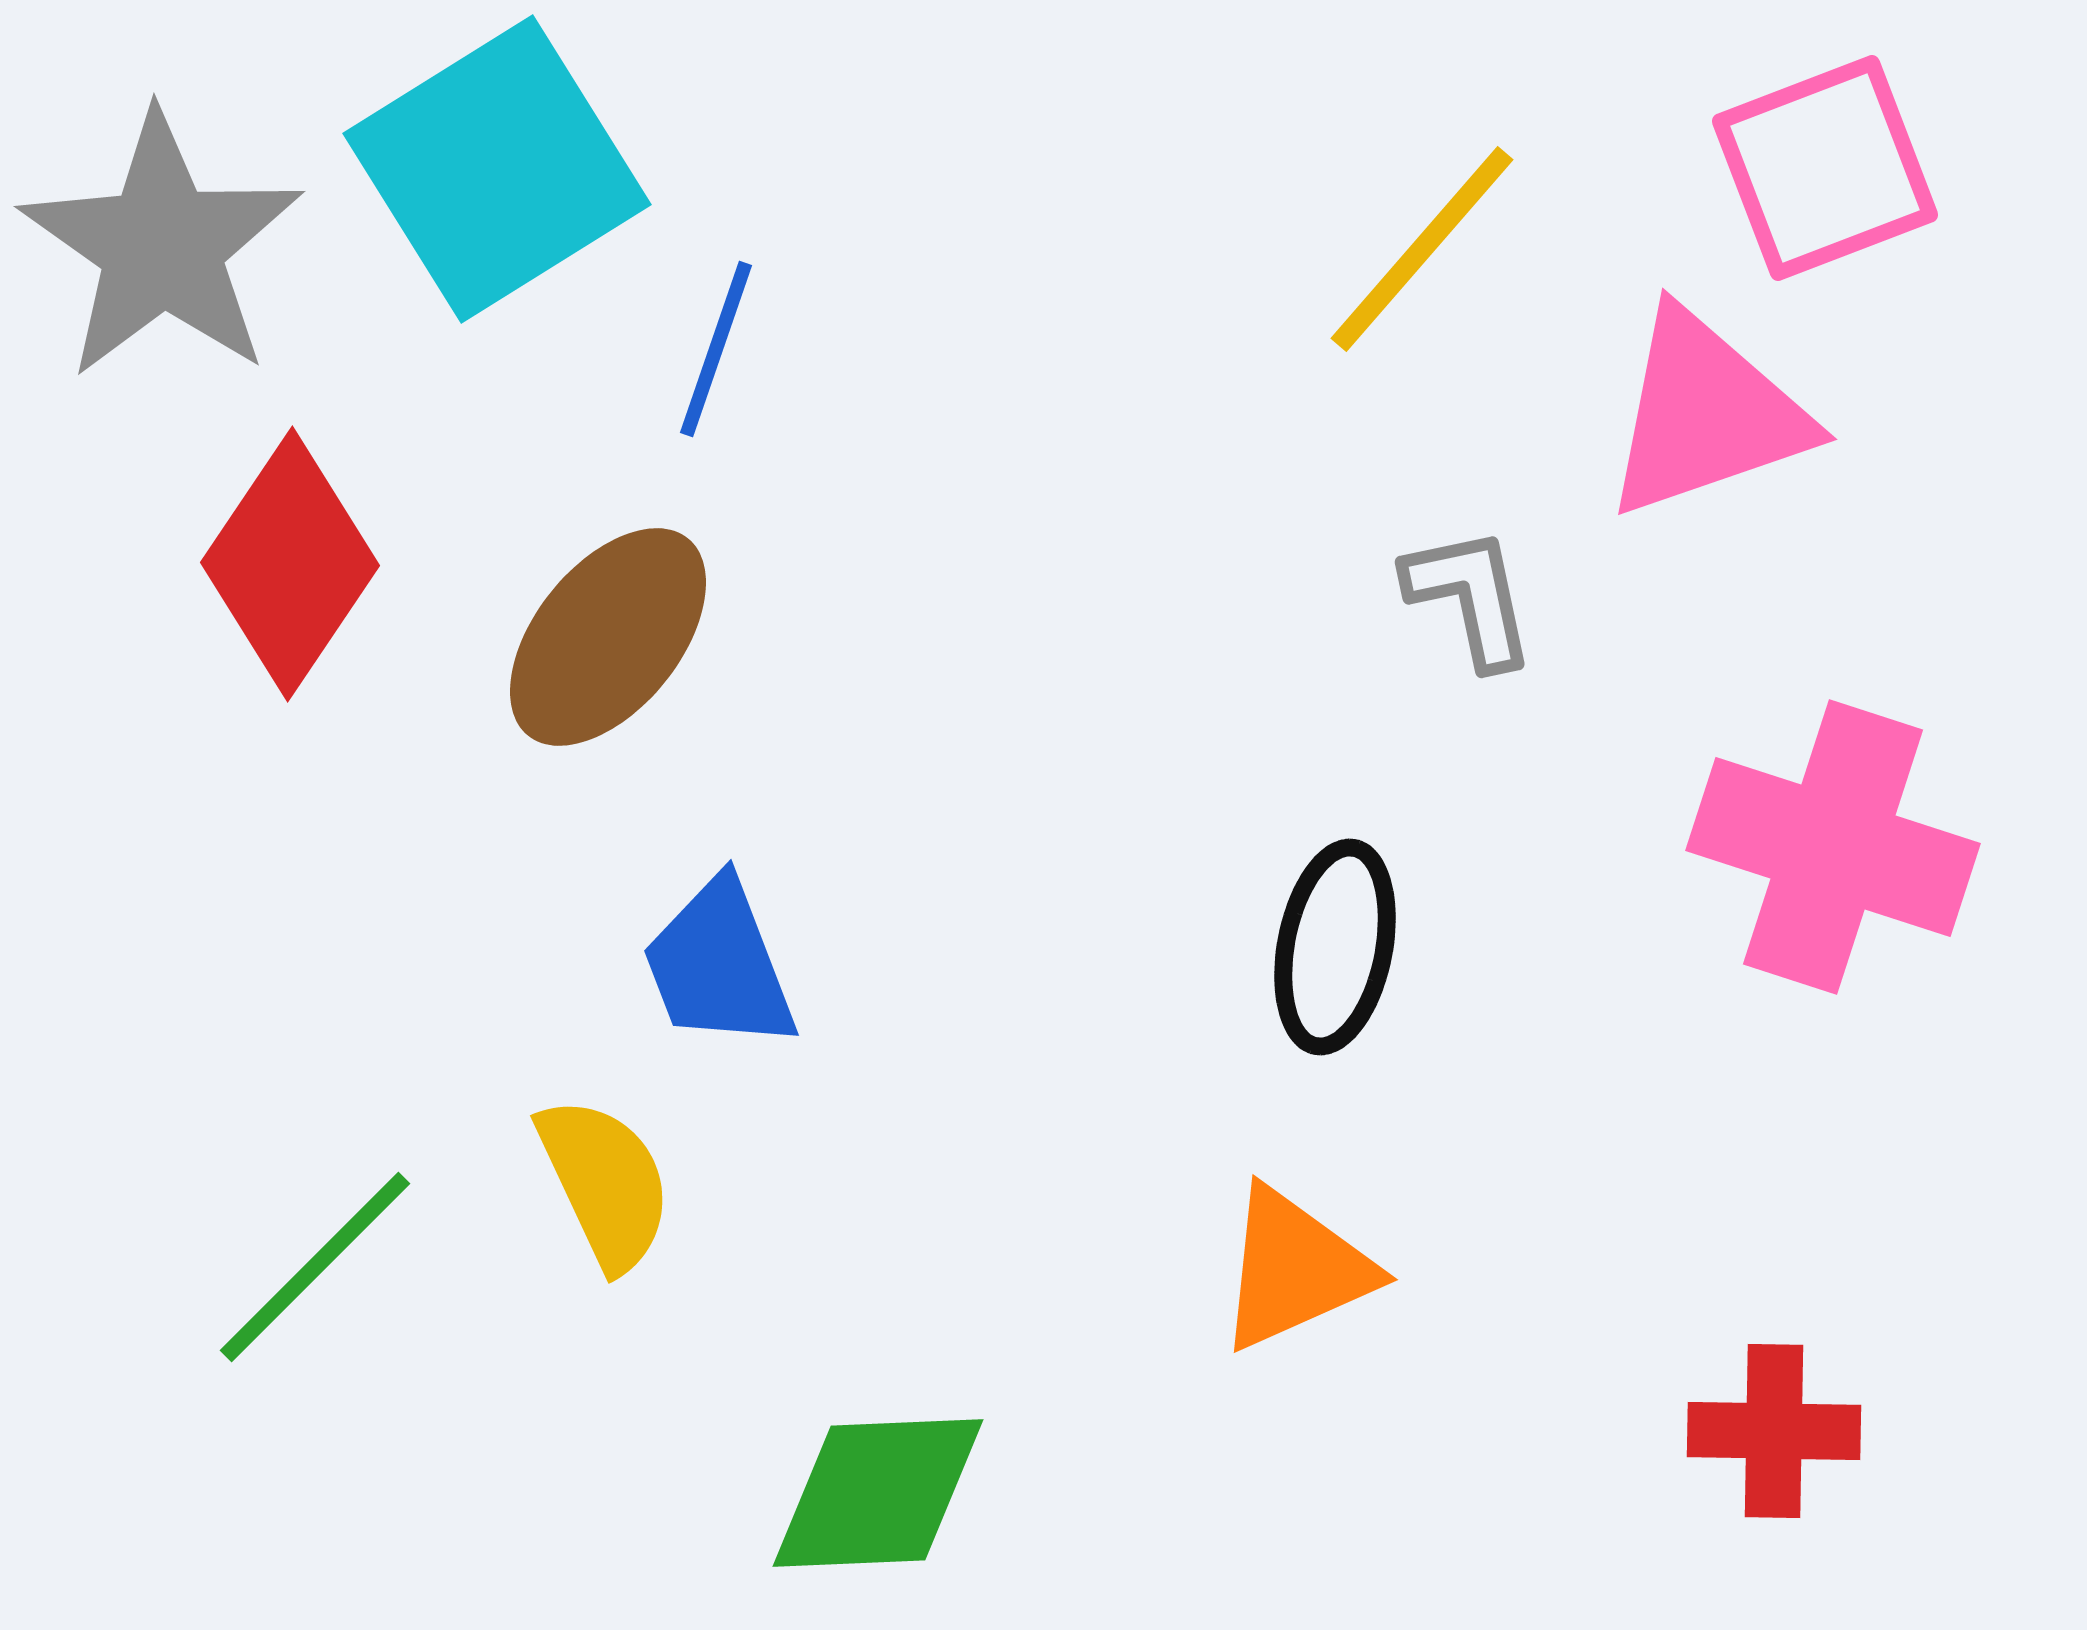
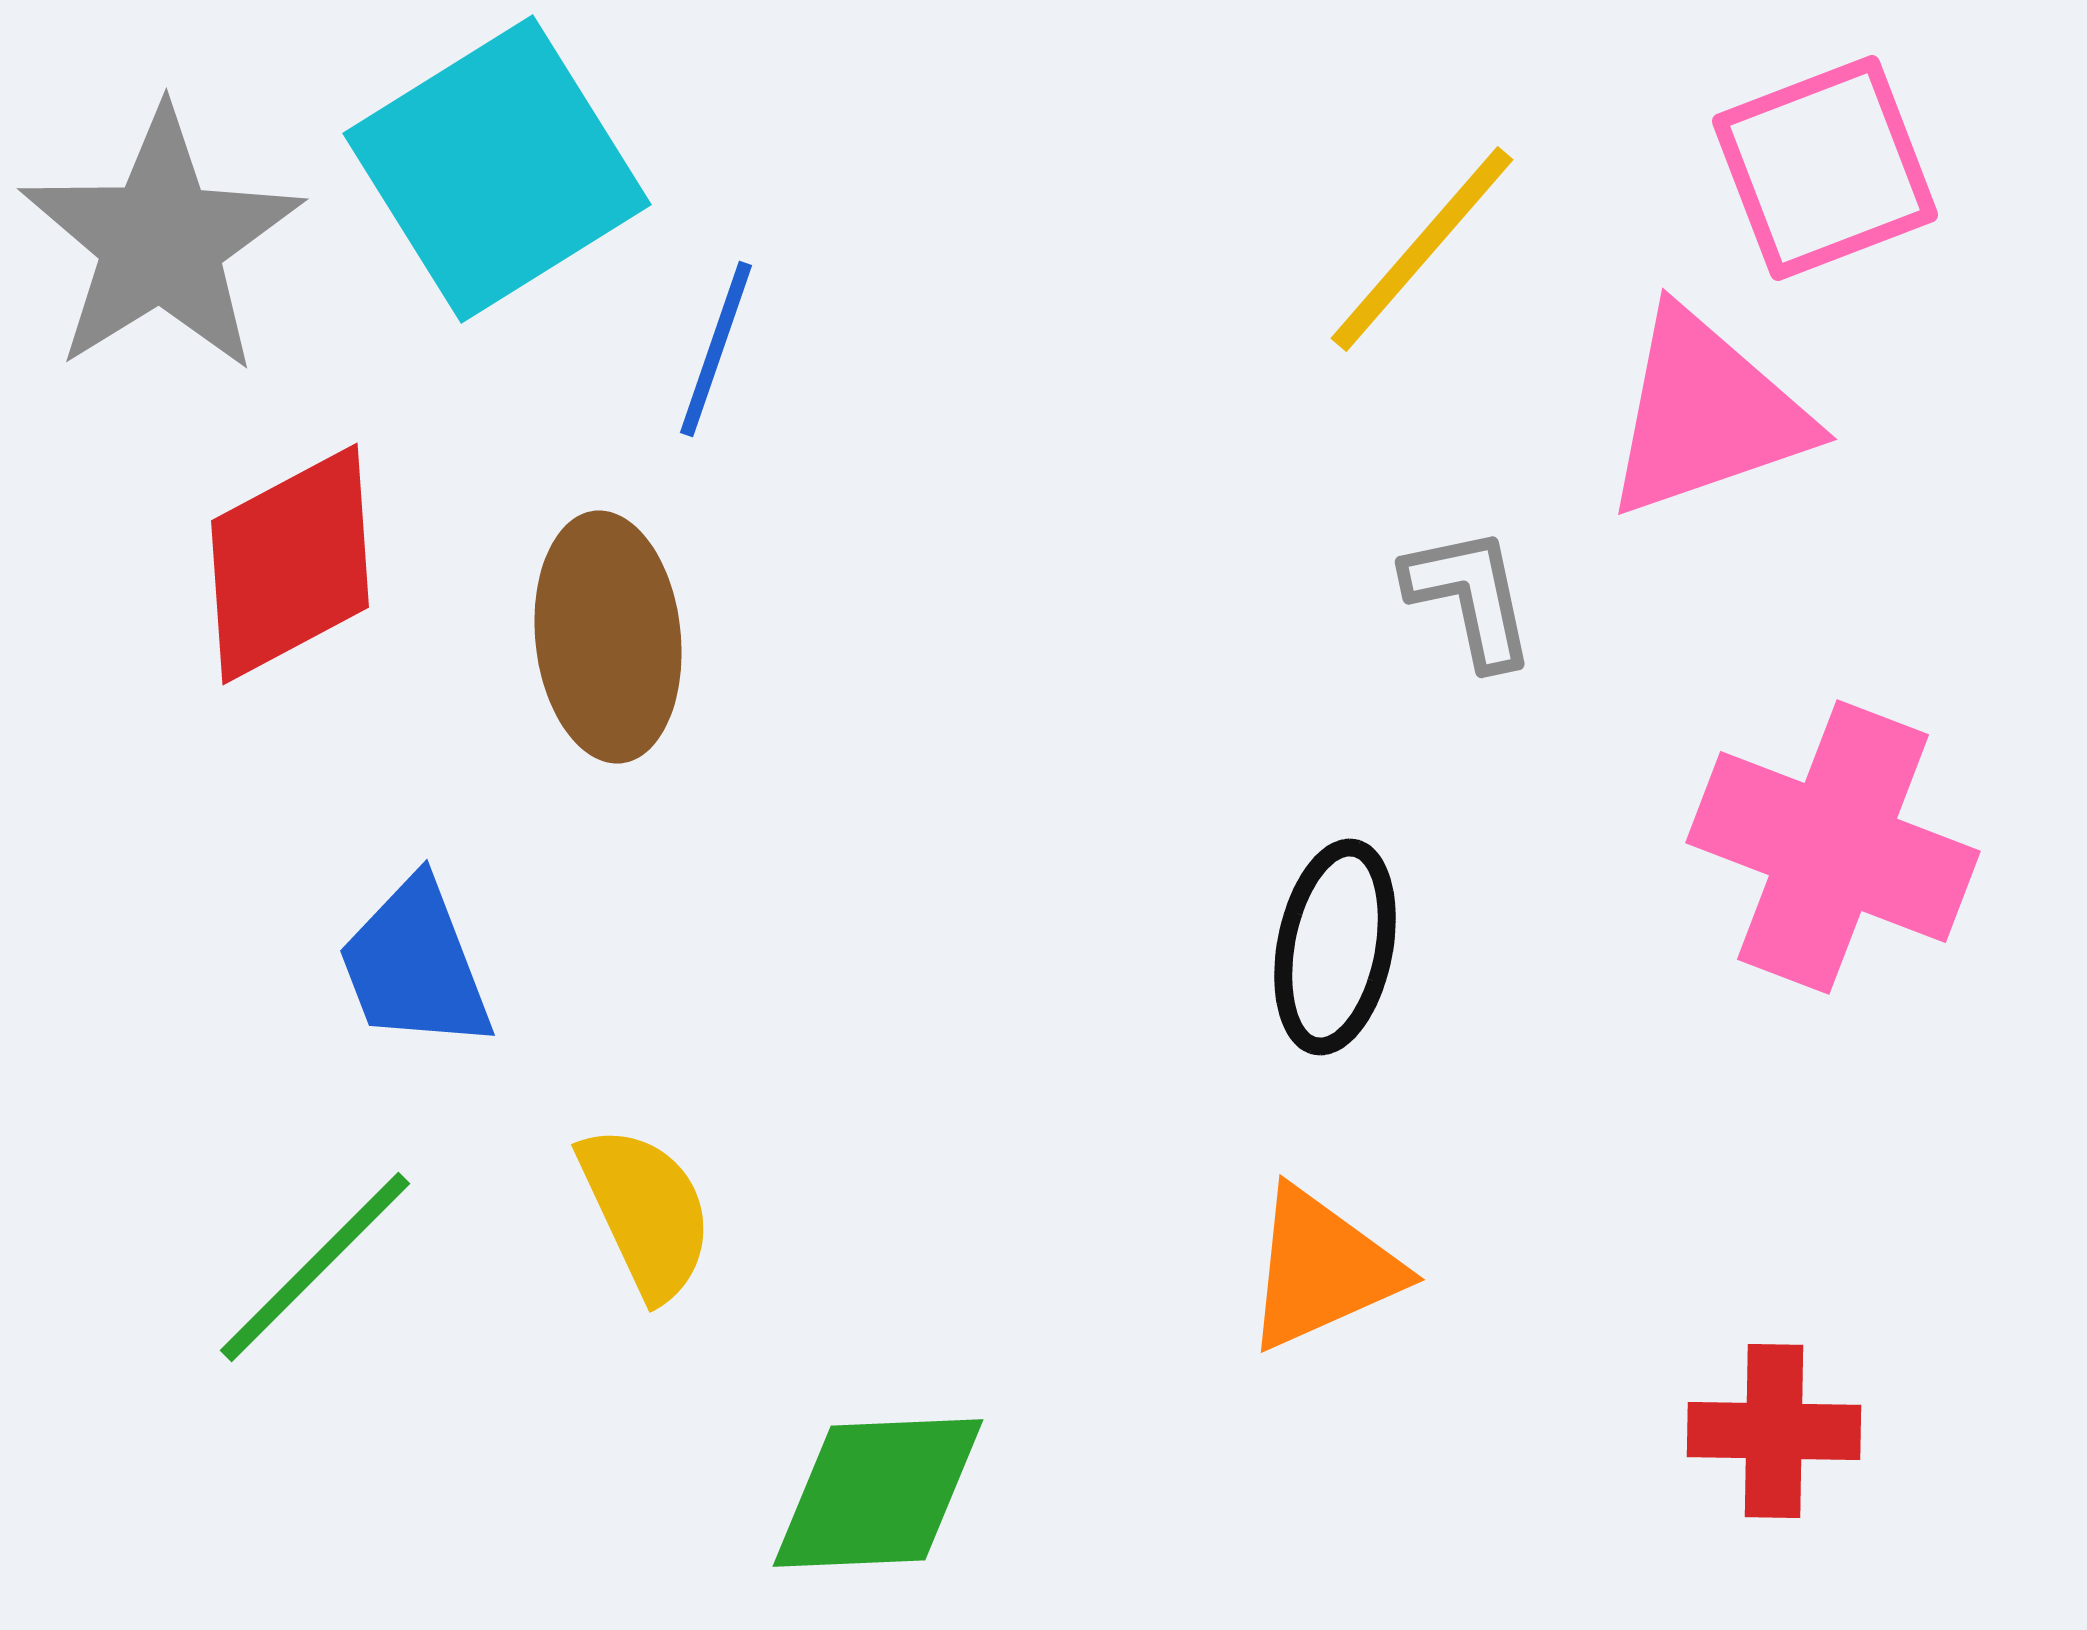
gray star: moved 1 px left, 5 px up; rotated 5 degrees clockwise
red diamond: rotated 28 degrees clockwise
brown ellipse: rotated 45 degrees counterclockwise
pink cross: rotated 3 degrees clockwise
blue trapezoid: moved 304 px left
yellow semicircle: moved 41 px right, 29 px down
orange triangle: moved 27 px right
